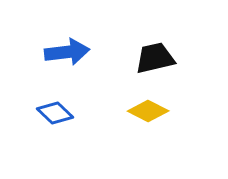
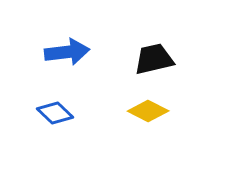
black trapezoid: moved 1 px left, 1 px down
